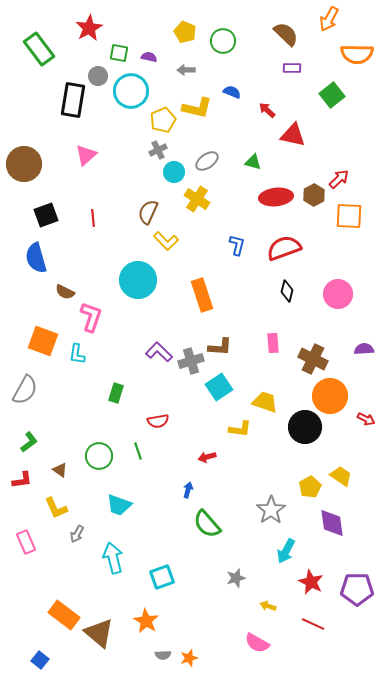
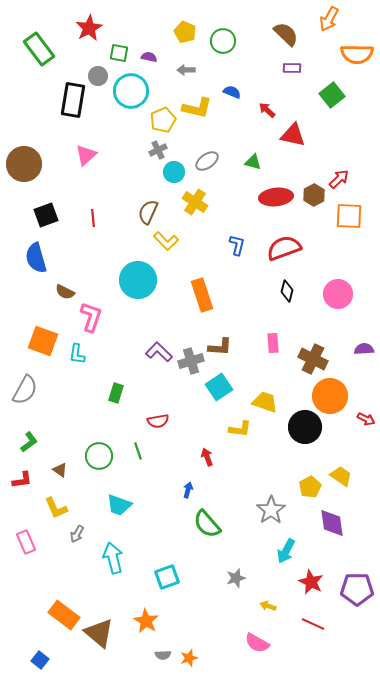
yellow cross at (197, 199): moved 2 px left, 3 px down
red arrow at (207, 457): rotated 84 degrees clockwise
cyan square at (162, 577): moved 5 px right
